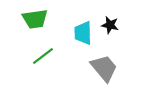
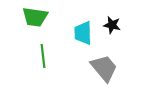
green trapezoid: moved 2 px up; rotated 16 degrees clockwise
black star: moved 2 px right
green line: rotated 60 degrees counterclockwise
